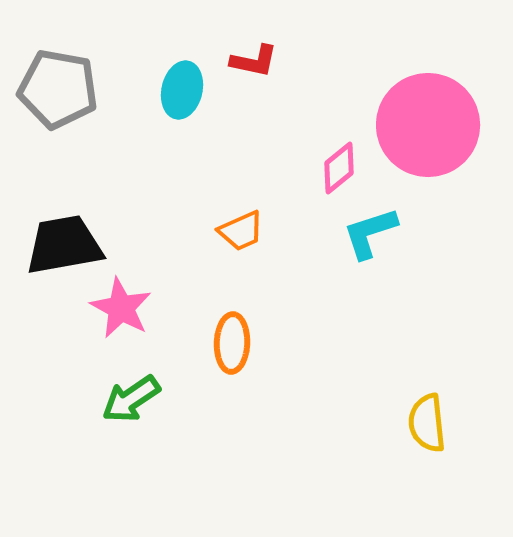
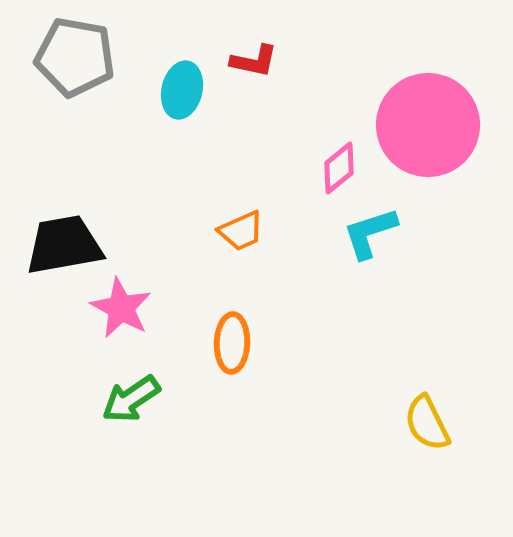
gray pentagon: moved 17 px right, 32 px up
yellow semicircle: rotated 20 degrees counterclockwise
